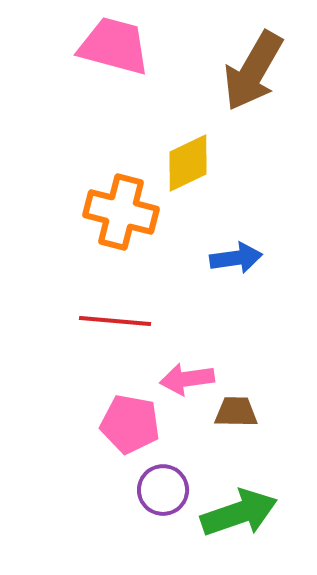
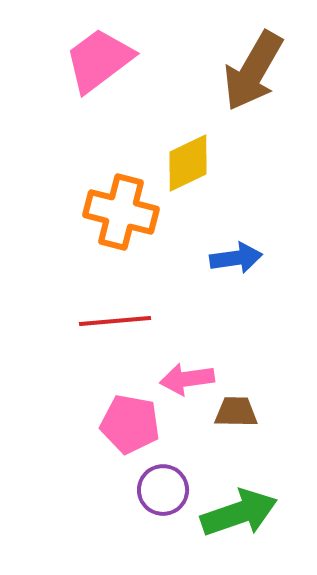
pink trapezoid: moved 15 px left, 14 px down; rotated 52 degrees counterclockwise
red line: rotated 10 degrees counterclockwise
